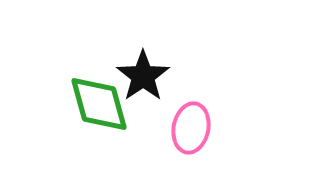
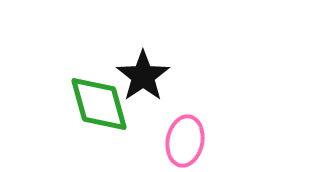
pink ellipse: moved 6 px left, 13 px down
